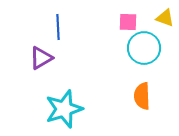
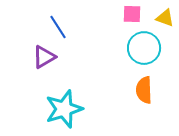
pink square: moved 4 px right, 8 px up
blue line: rotated 30 degrees counterclockwise
purple triangle: moved 3 px right, 1 px up
orange semicircle: moved 2 px right, 6 px up
